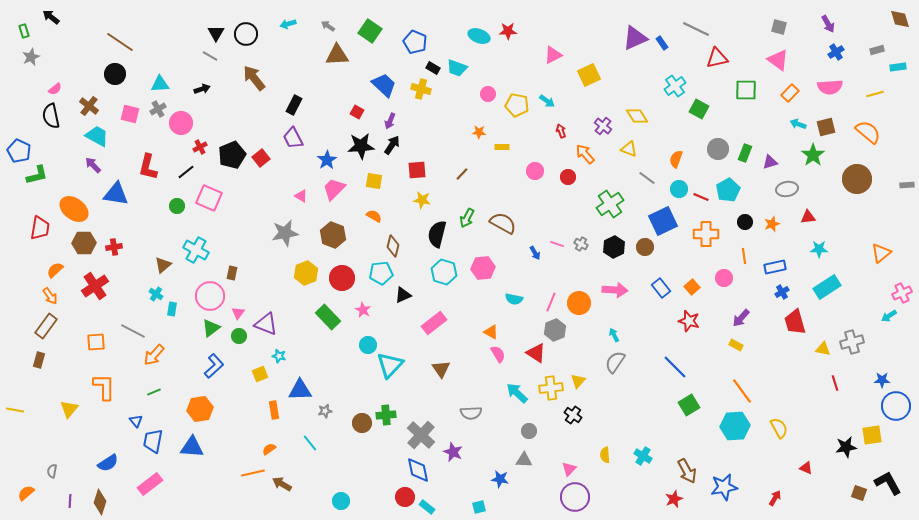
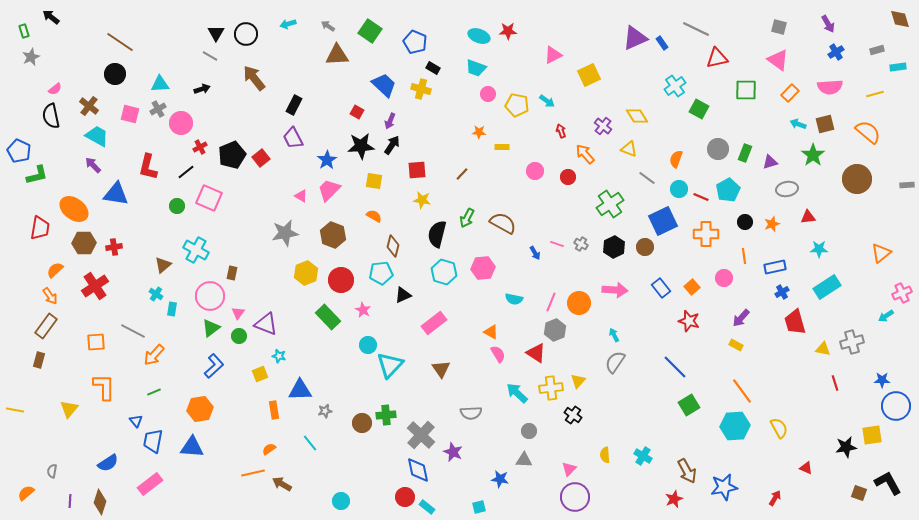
cyan trapezoid at (457, 68): moved 19 px right
brown square at (826, 127): moved 1 px left, 3 px up
pink trapezoid at (334, 189): moved 5 px left, 1 px down
red circle at (342, 278): moved 1 px left, 2 px down
cyan arrow at (889, 316): moved 3 px left
